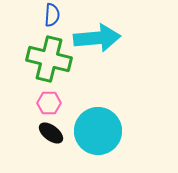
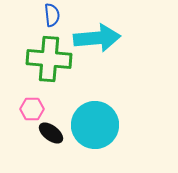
blue semicircle: rotated 10 degrees counterclockwise
green cross: rotated 9 degrees counterclockwise
pink hexagon: moved 17 px left, 6 px down
cyan circle: moved 3 px left, 6 px up
